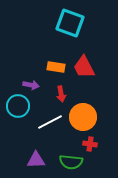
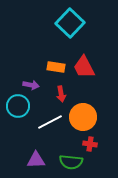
cyan square: rotated 24 degrees clockwise
